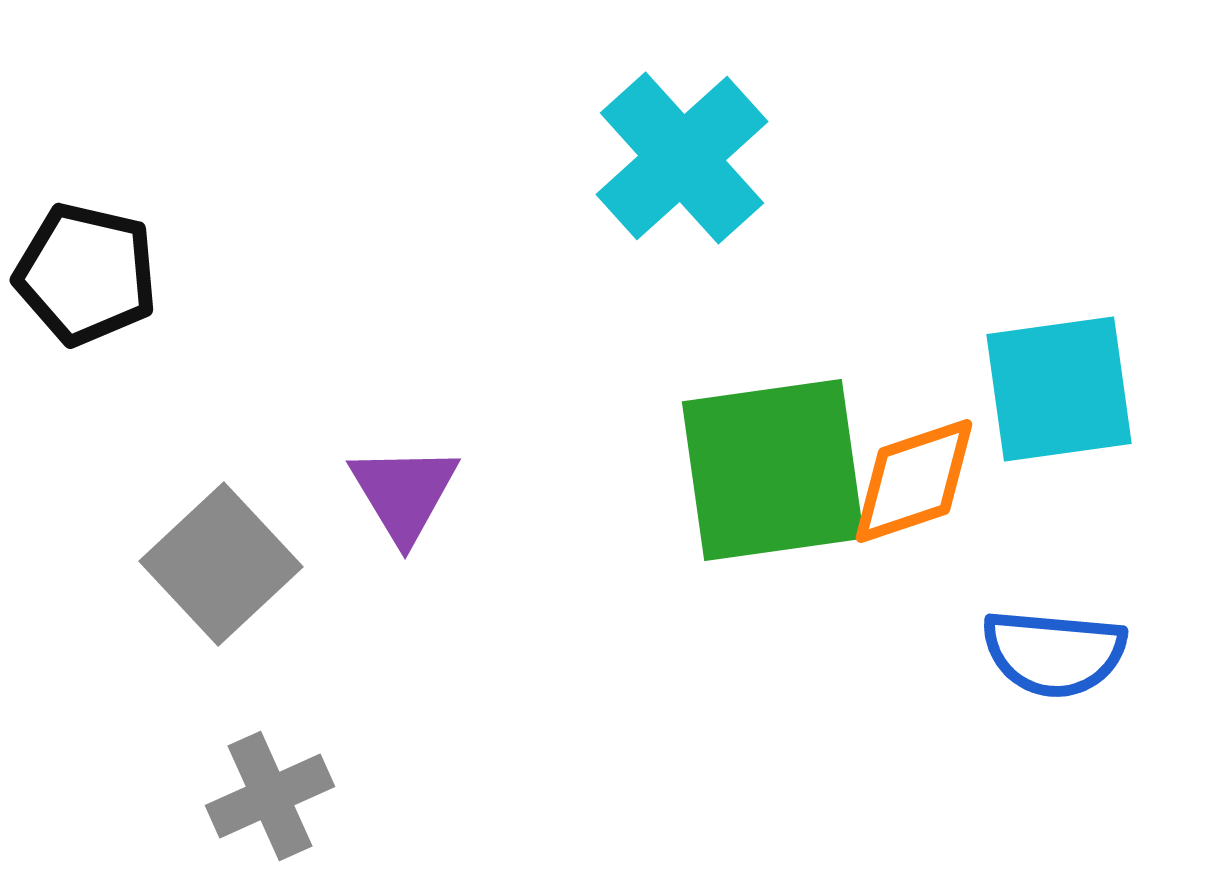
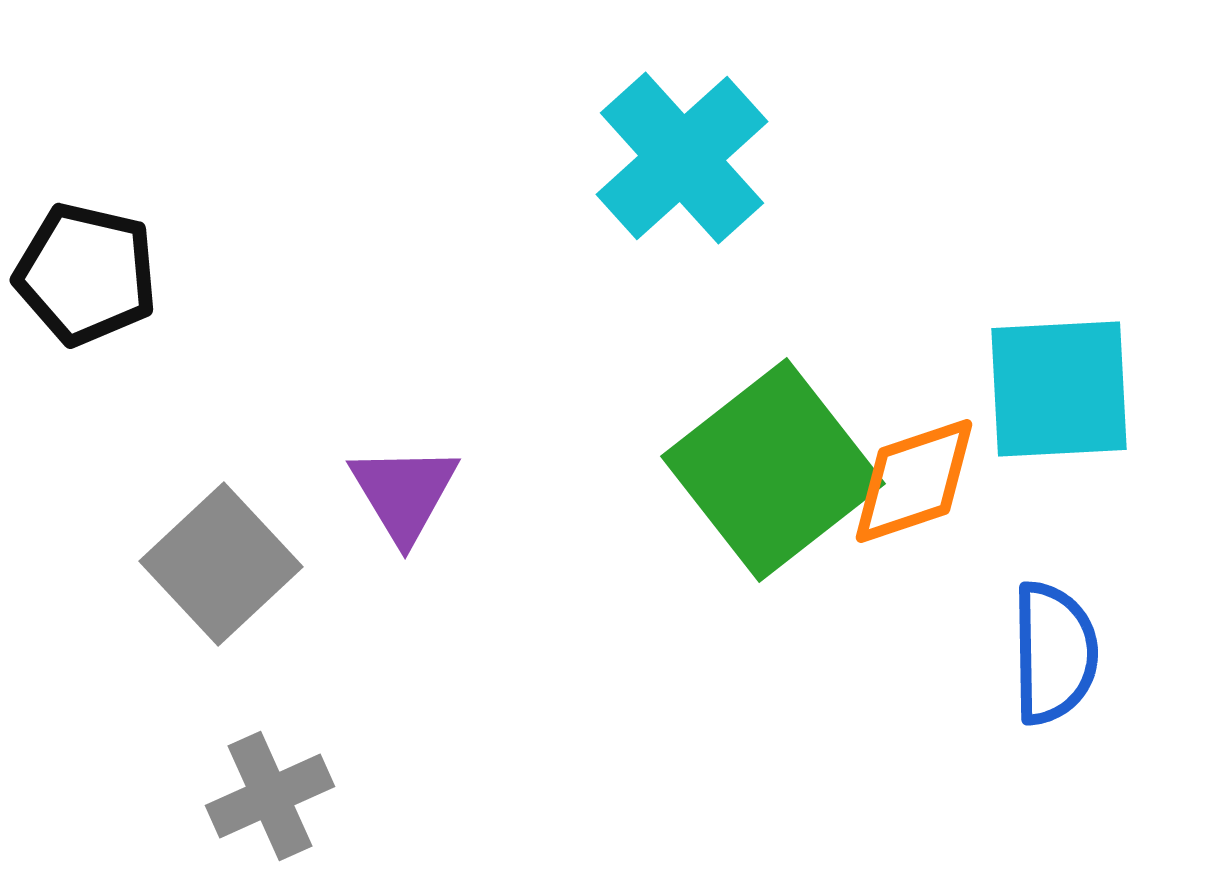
cyan square: rotated 5 degrees clockwise
green square: rotated 30 degrees counterclockwise
blue semicircle: rotated 96 degrees counterclockwise
